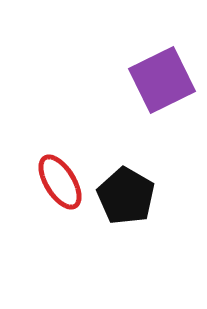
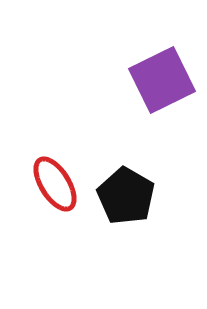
red ellipse: moved 5 px left, 2 px down
